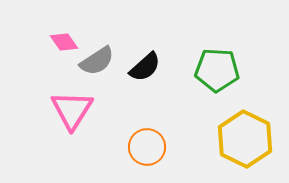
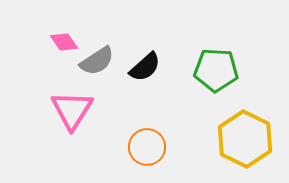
green pentagon: moved 1 px left
